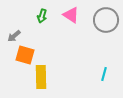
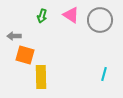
gray circle: moved 6 px left
gray arrow: rotated 40 degrees clockwise
